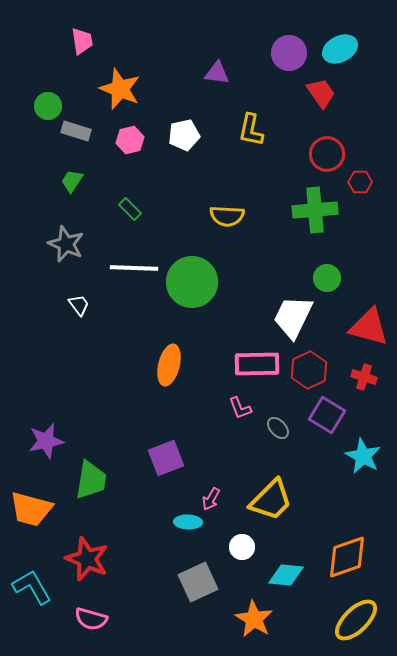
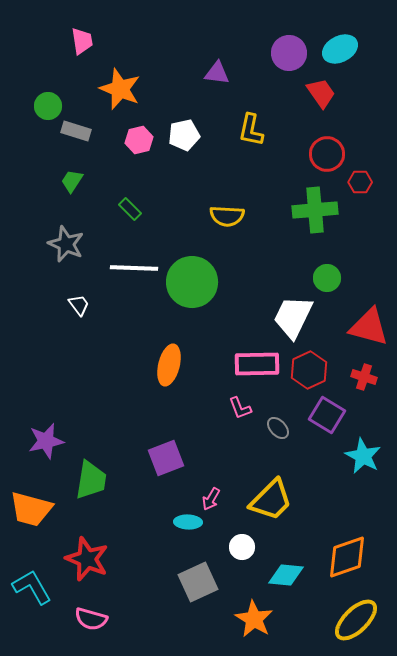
pink hexagon at (130, 140): moved 9 px right
